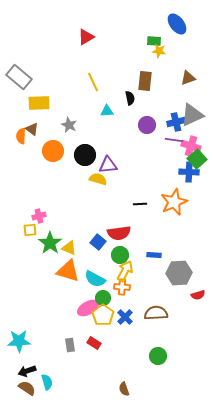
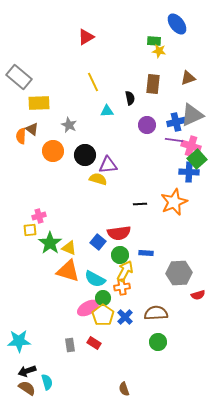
brown rectangle at (145, 81): moved 8 px right, 3 px down
blue rectangle at (154, 255): moved 8 px left, 2 px up
orange cross at (122, 287): rotated 14 degrees counterclockwise
green circle at (158, 356): moved 14 px up
